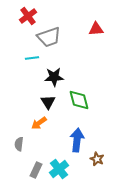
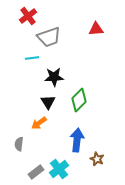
green diamond: rotated 60 degrees clockwise
gray rectangle: moved 2 px down; rotated 28 degrees clockwise
